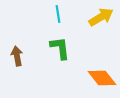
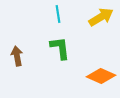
orange diamond: moved 1 px left, 2 px up; rotated 28 degrees counterclockwise
